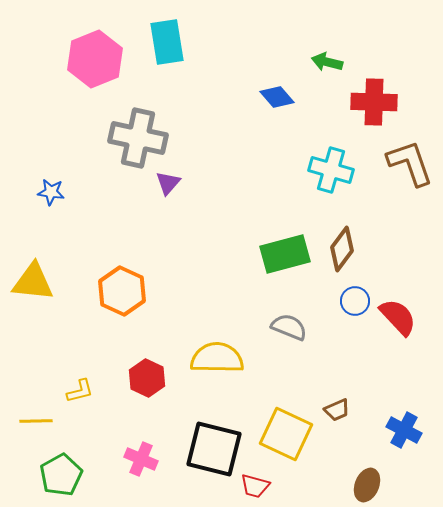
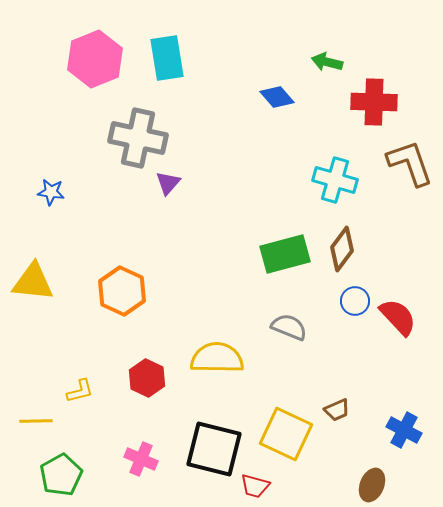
cyan rectangle: moved 16 px down
cyan cross: moved 4 px right, 10 px down
brown ellipse: moved 5 px right
